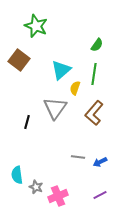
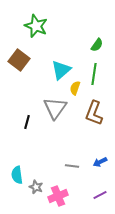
brown L-shape: rotated 20 degrees counterclockwise
gray line: moved 6 px left, 9 px down
